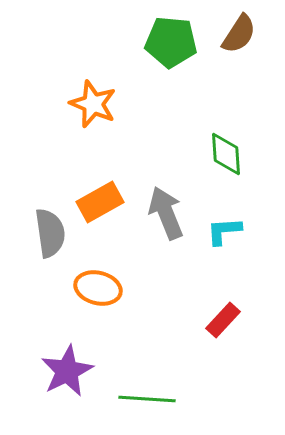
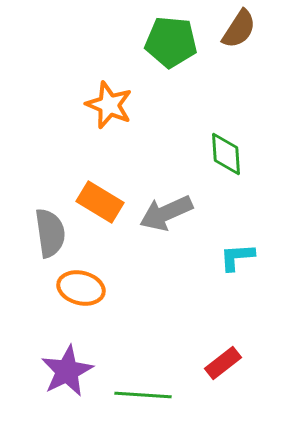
brown semicircle: moved 5 px up
orange star: moved 16 px right, 1 px down
orange rectangle: rotated 60 degrees clockwise
gray arrow: rotated 92 degrees counterclockwise
cyan L-shape: moved 13 px right, 26 px down
orange ellipse: moved 17 px left
red rectangle: moved 43 px down; rotated 9 degrees clockwise
green line: moved 4 px left, 4 px up
